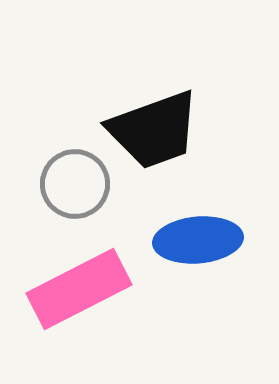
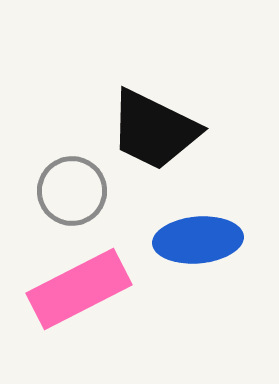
black trapezoid: rotated 46 degrees clockwise
gray circle: moved 3 px left, 7 px down
